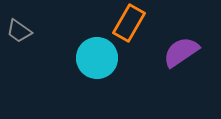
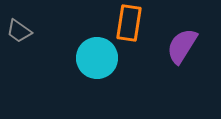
orange rectangle: rotated 21 degrees counterclockwise
purple semicircle: moved 1 px right, 6 px up; rotated 24 degrees counterclockwise
